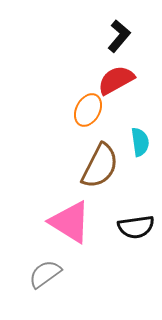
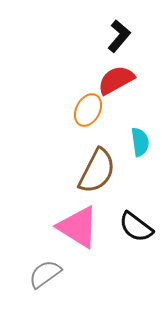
brown semicircle: moved 3 px left, 5 px down
pink triangle: moved 8 px right, 5 px down
black semicircle: rotated 45 degrees clockwise
